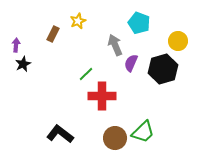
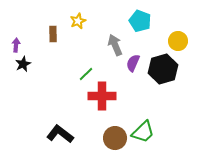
cyan pentagon: moved 1 px right, 2 px up
brown rectangle: rotated 28 degrees counterclockwise
purple semicircle: moved 2 px right
